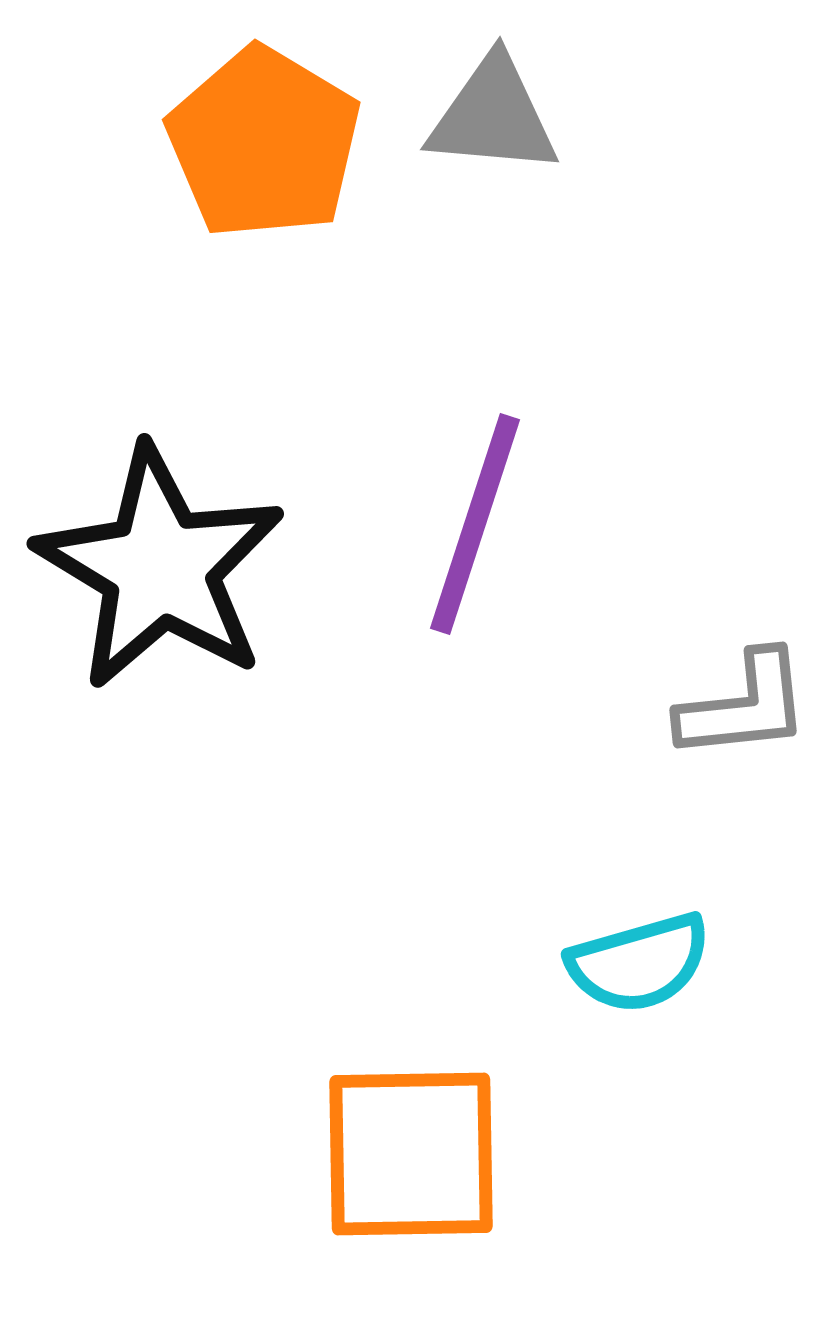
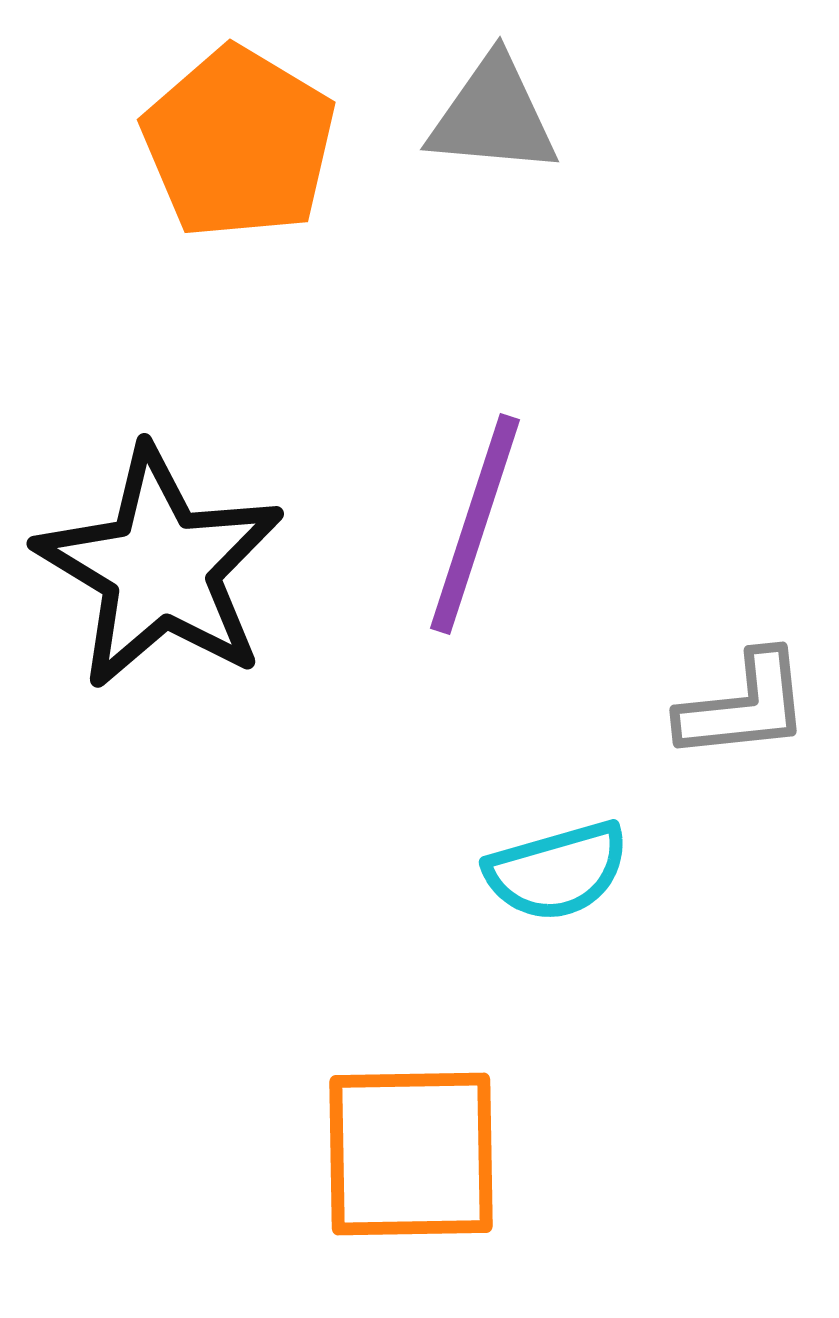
orange pentagon: moved 25 px left
cyan semicircle: moved 82 px left, 92 px up
